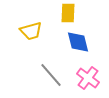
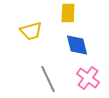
blue diamond: moved 1 px left, 3 px down
gray line: moved 3 px left, 4 px down; rotated 16 degrees clockwise
